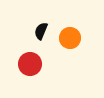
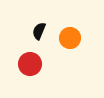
black semicircle: moved 2 px left
